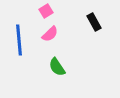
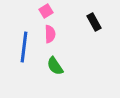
pink semicircle: rotated 48 degrees counterclockwise
blue line: moved 5 px right, 7 px down; rotated 12 degrees clockwise
green semicircle: moved 2 px left, 1 px up
